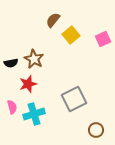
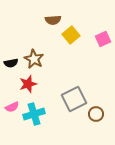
brown semicircle: rotated 133 degrees counterclockwise
pink semicircle: rotated 80 degrees clockwise
brown circle: moved 16 px up
